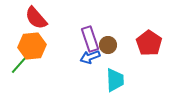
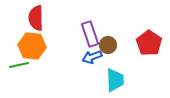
red semicircle: rotated 40 degrees clockwise
purple rectangle: moved 5 px up
orange hexagon: rotated 12 degrees clockwise
blue arrow: moved 2 px right
green line: rotated 36 degrees clockwise
